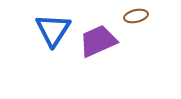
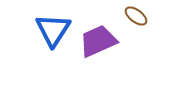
brown ellipse: rotated 50 degrees clockwise
